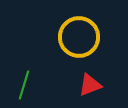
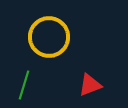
yellow circle: moved 30 px left
